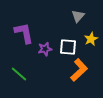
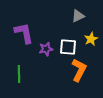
gray triangle: rotated 24 degrees clockwise
purple star: moved 1 px right
orange L-shape: rotated 20 degrees counterclockwise
green line: rotated 48 degrees clockwise
